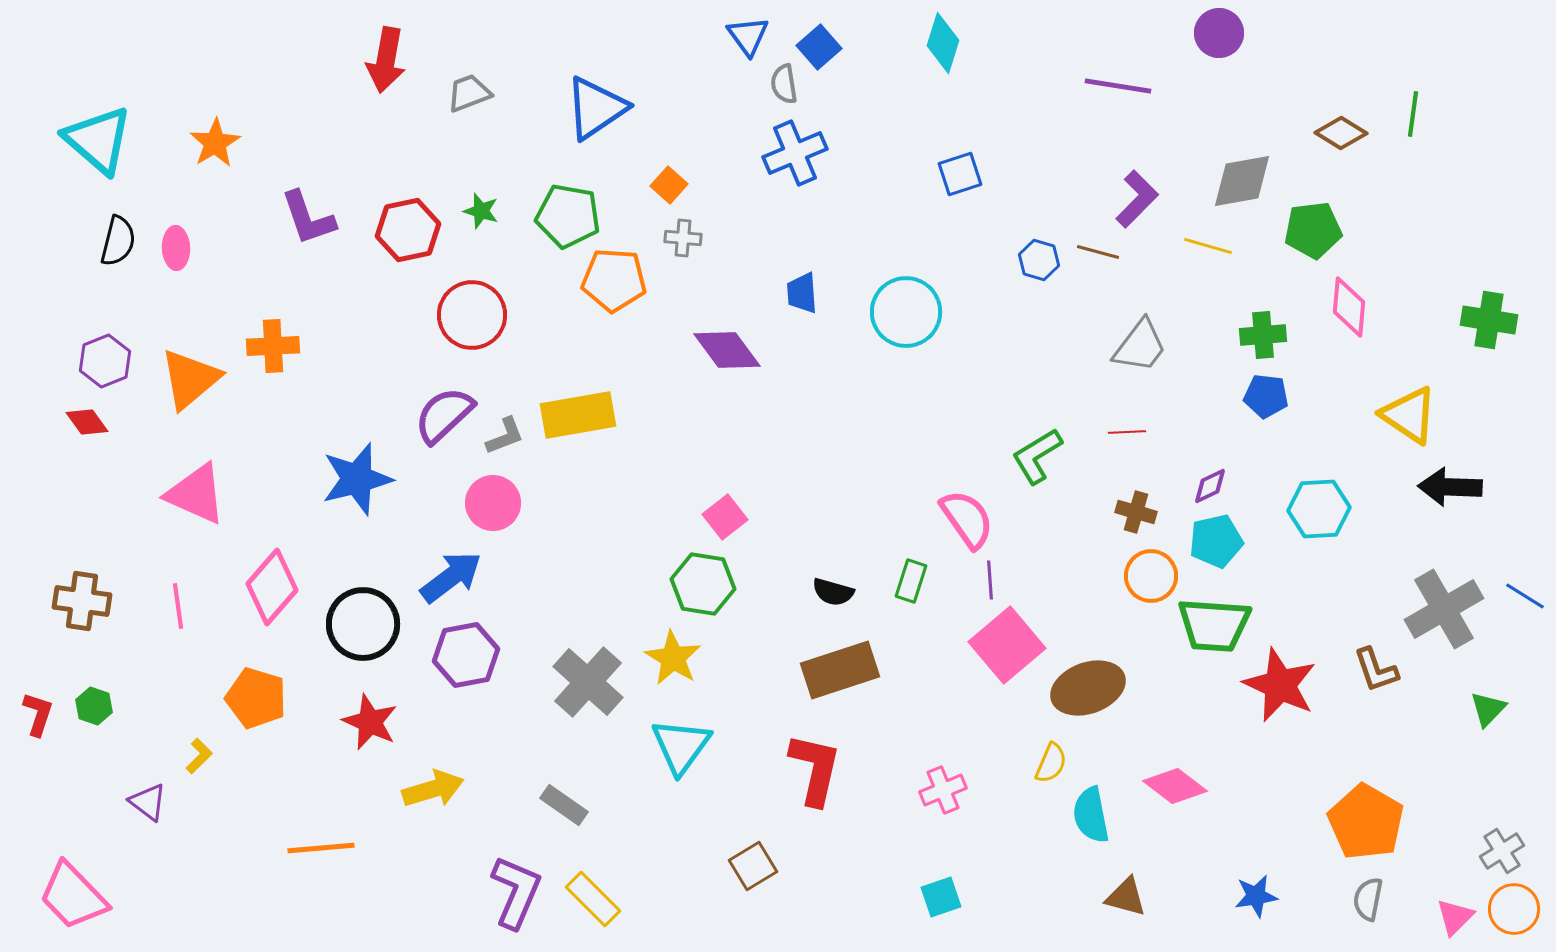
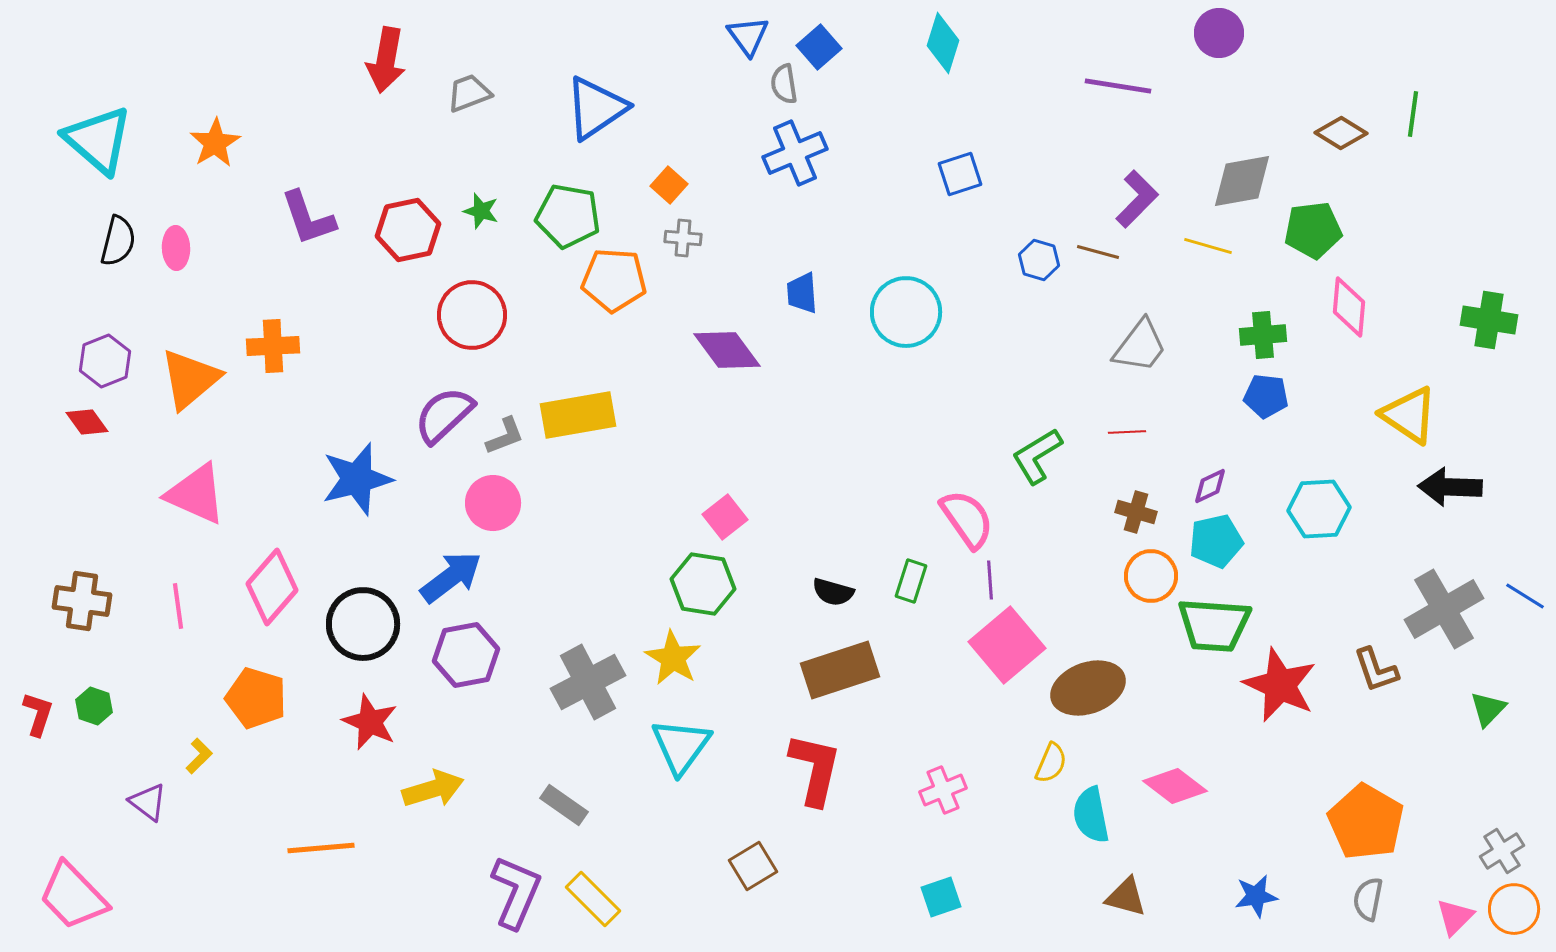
gray cross at (588, 682): rotated 20 degrees clockwise
